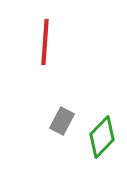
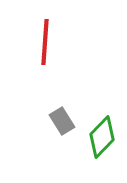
gray rectangle: rotated 60 degrees counterclockwise
